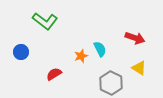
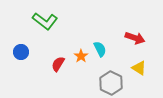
orange star: rotated 16 degrees counterclockwise
red semicircle: moved 4 px right, 10 px up; rotated 28 degrees counterclockwise
